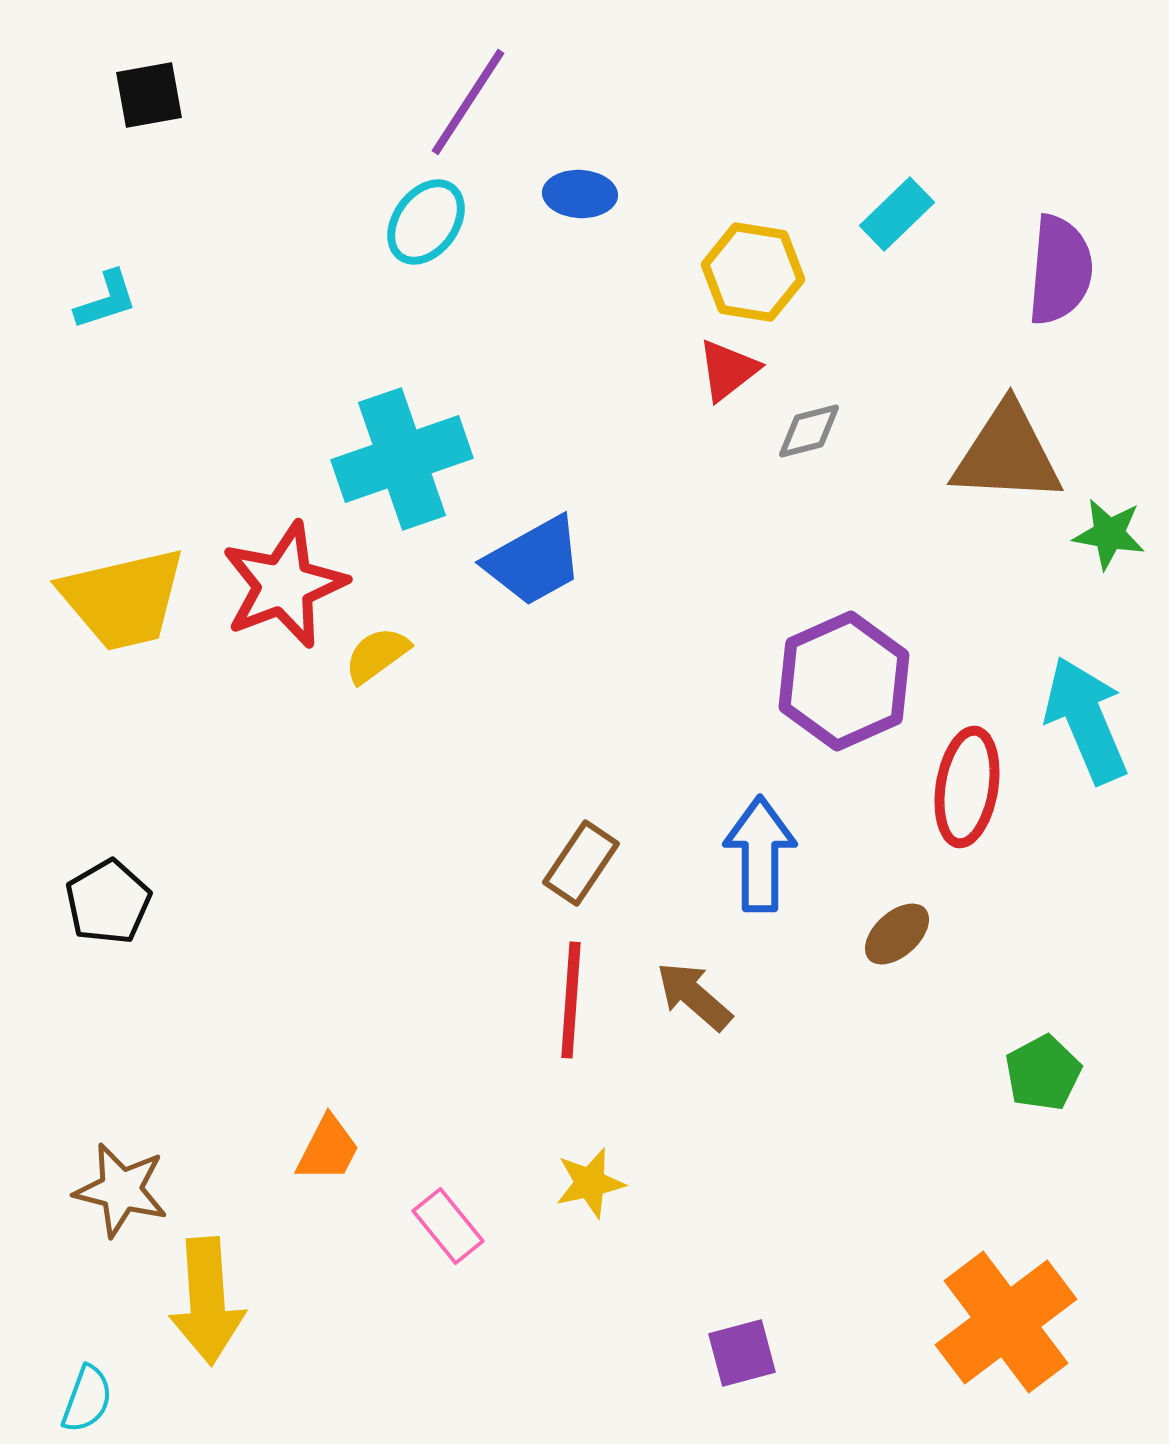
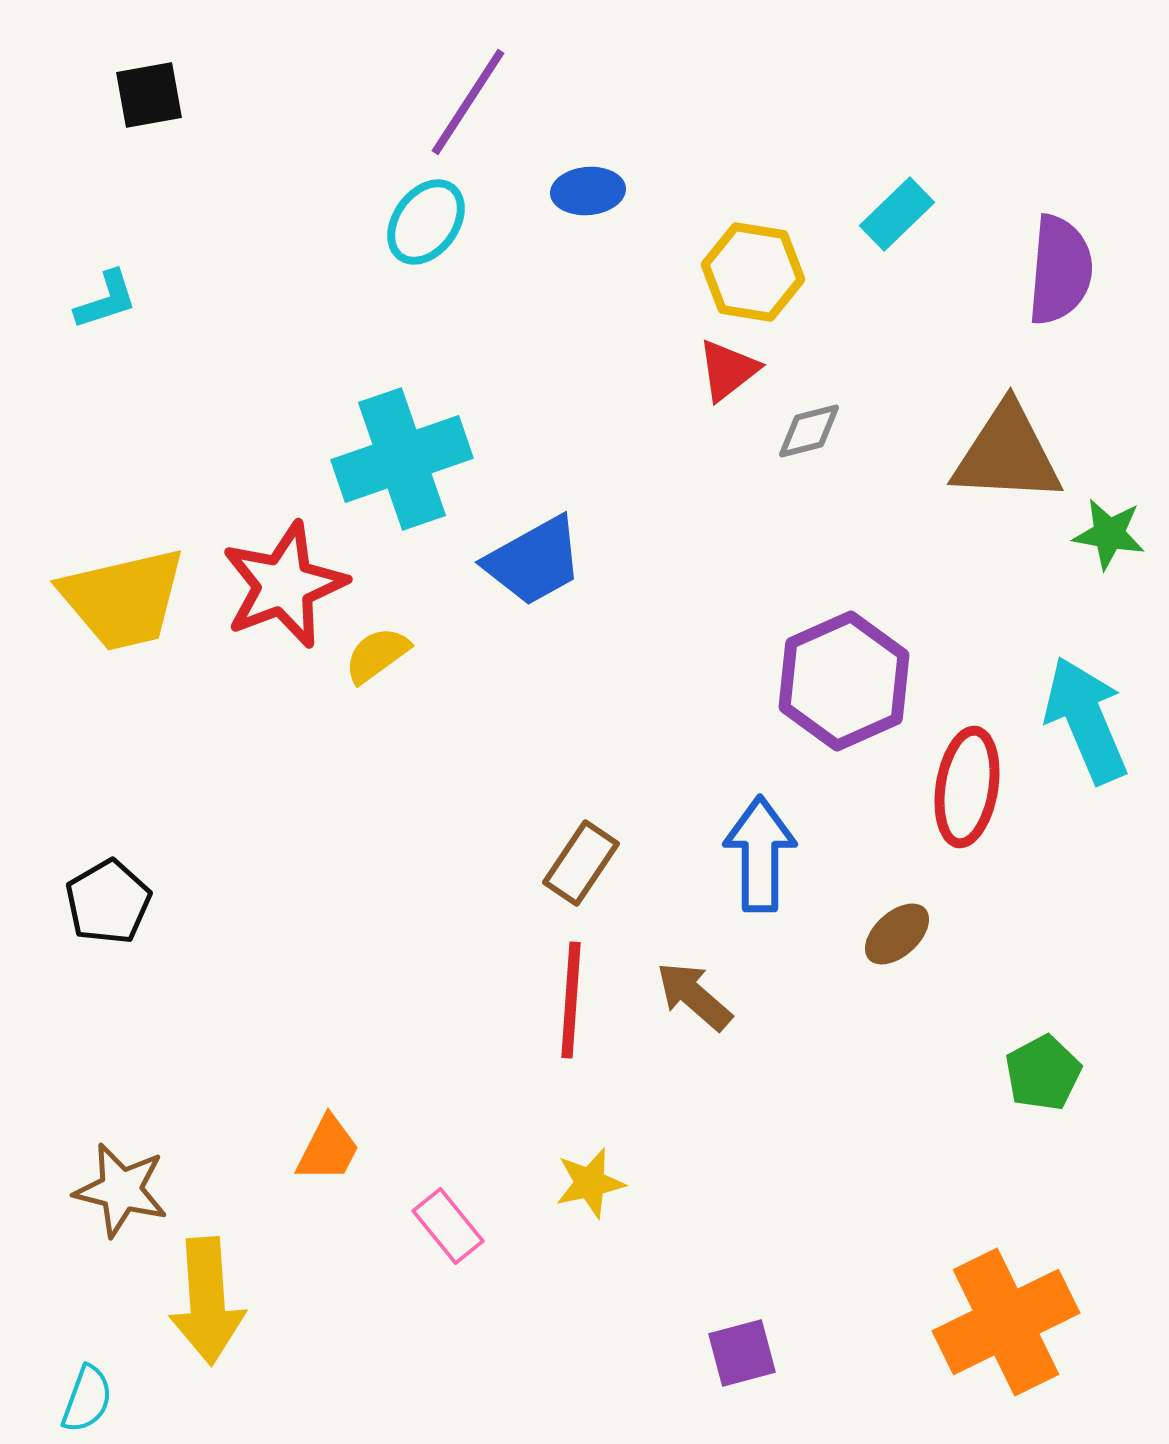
blue ellipse: moved 8 px right, 3 px up; rotated 8 degrees counterclockwise
orange cross: rotated 11 degrees clockwise
